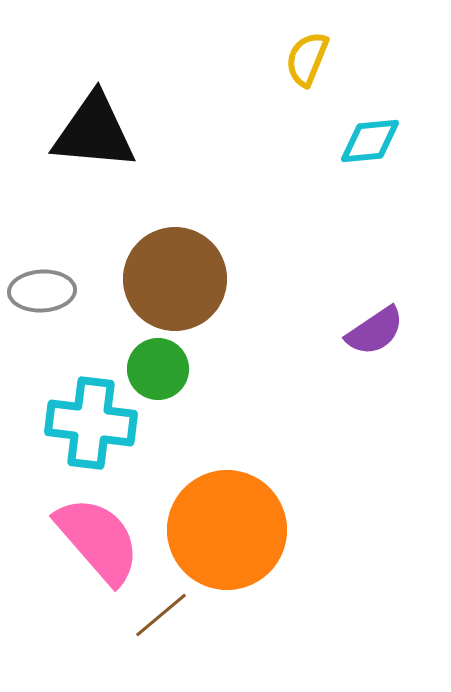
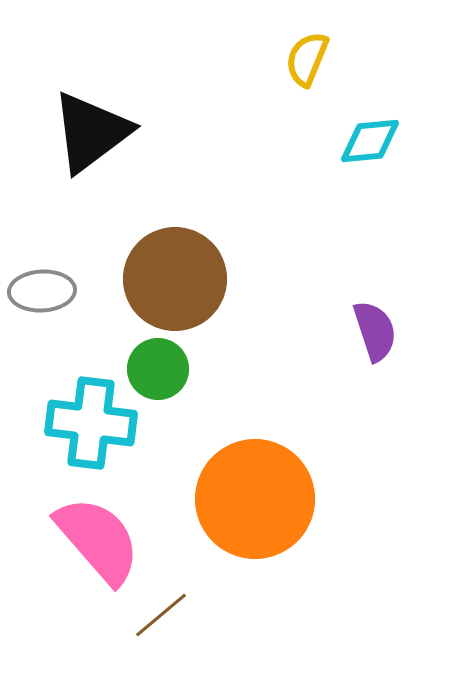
black triangle: moved 3 px left; rotated 42 degrees counterclockwise
purple semicircle: rotated 74 degrees counterclockwise
orange circle: moved 28 px right, 31 px up
